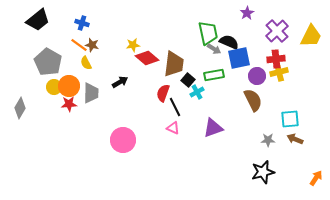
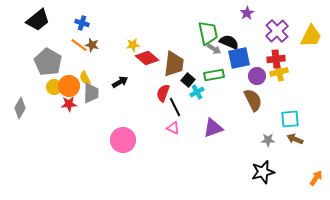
yellow semicircle: moved 1 px left, 15 px down
